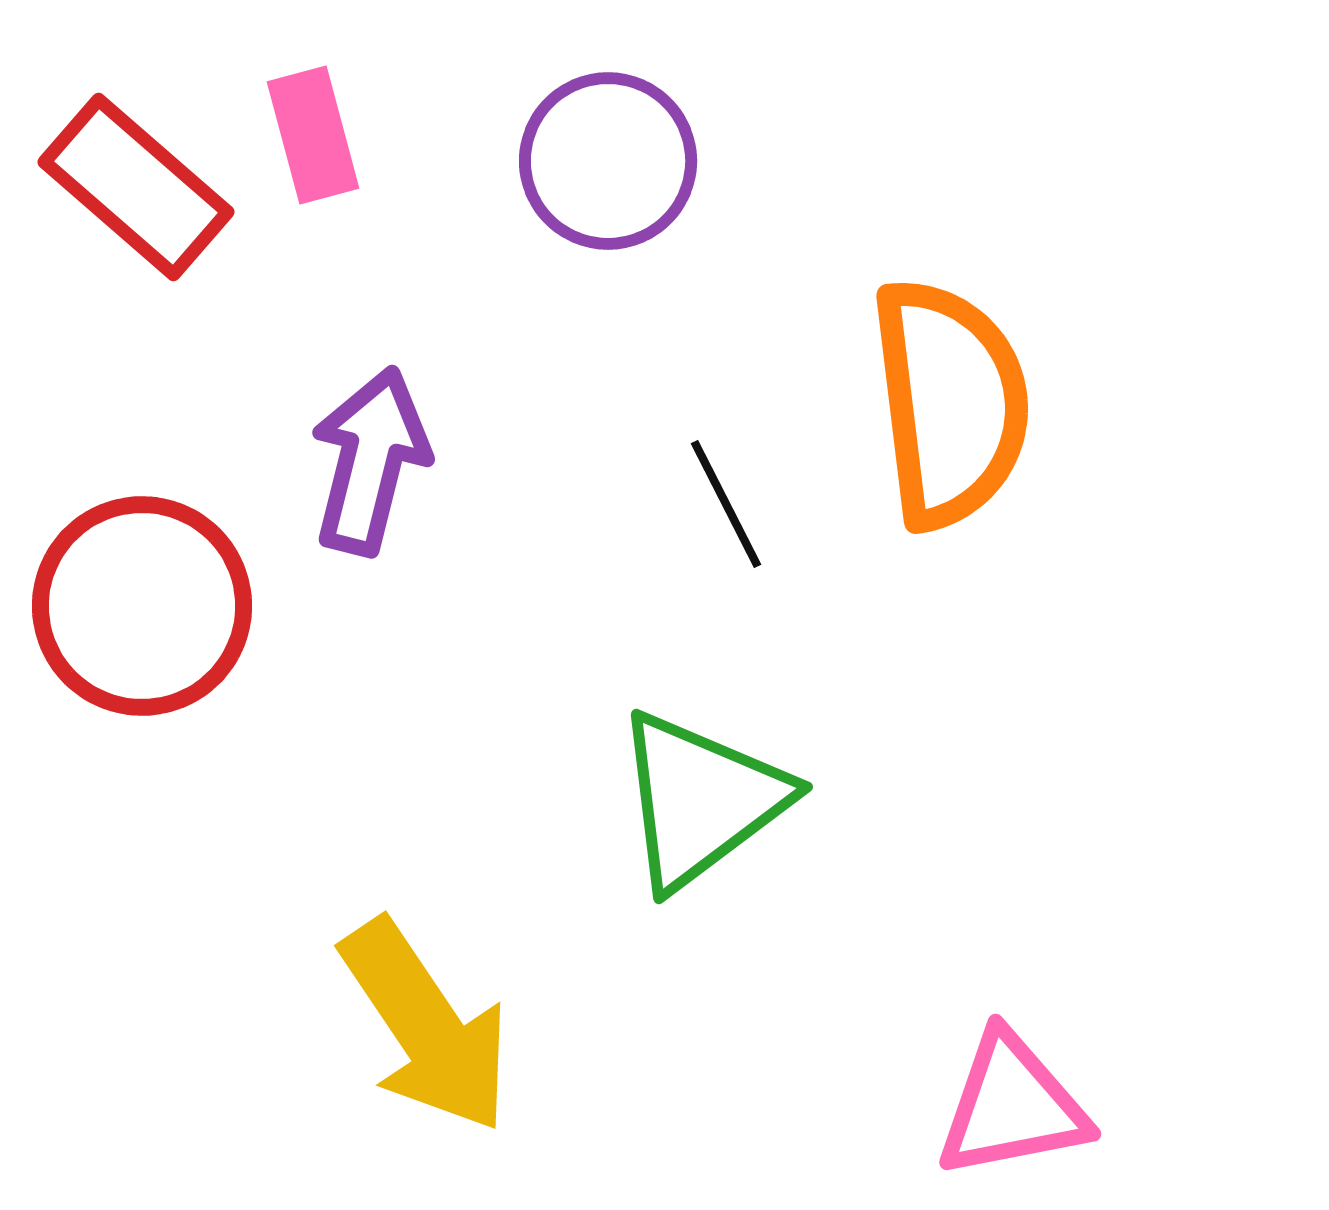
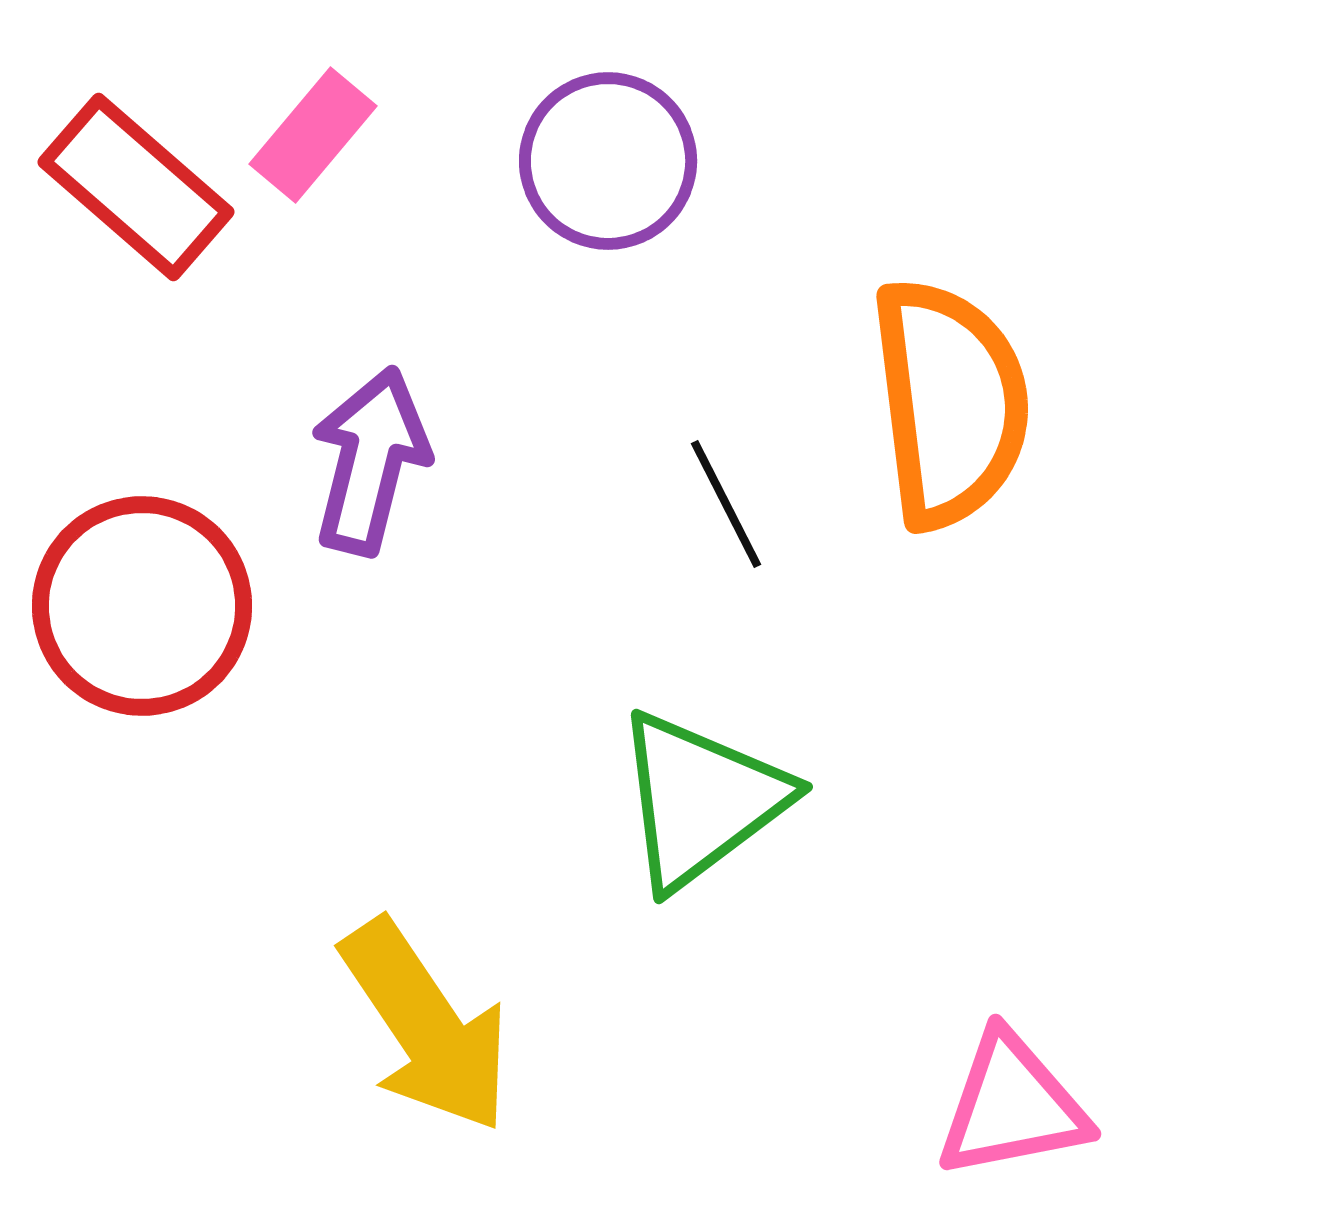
pink rectangle: rotated 55 degrees clockwise
